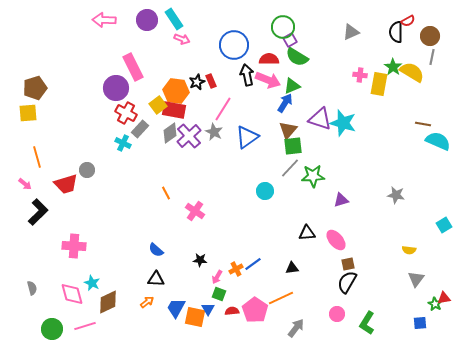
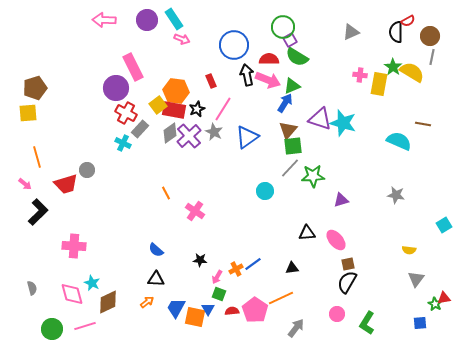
black star at (197, 82): moved 27 px down
cyan semicircle at (438, 141): moved 39 px left
